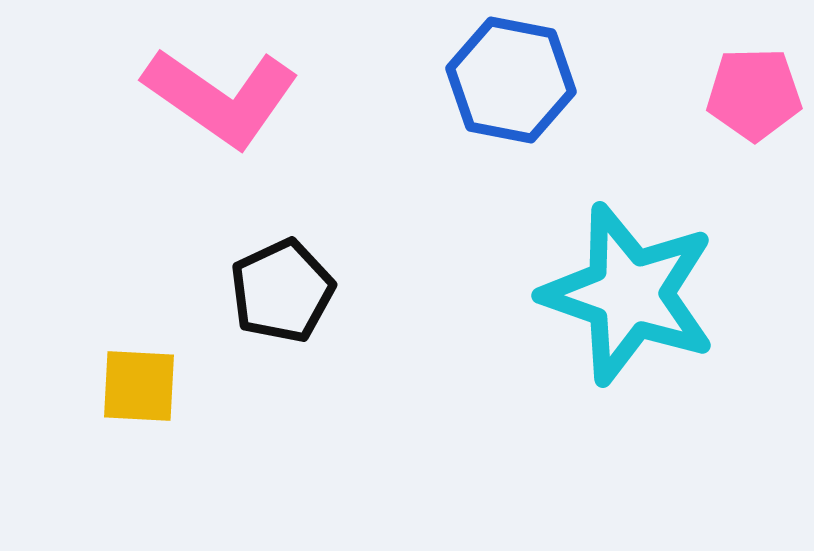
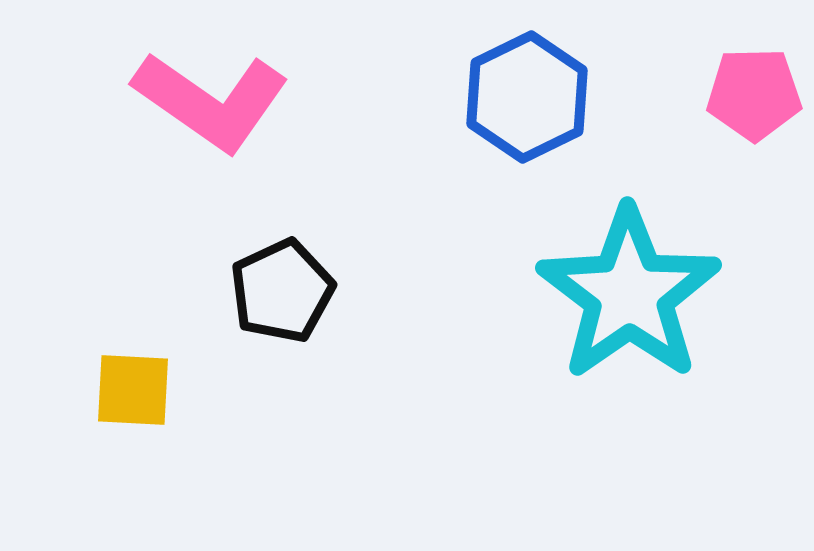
blue hexagon: moved 16 px right, 17 px down; rotated 23 degrees clockwise
pink L-shape: moved 10 px left, 4 px down
cyan star: rotated 18 degrees clockwise
yellow square: moved 6 px left, 4 px down
